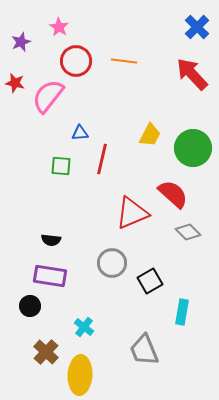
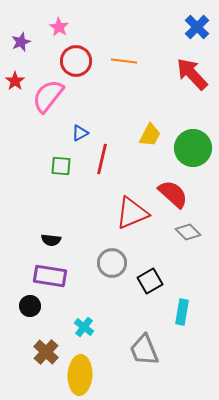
red star: moved 2 px up; rotated 24 degrees clockwise
blue triangle: rotated 24 degrees counterclockwise
